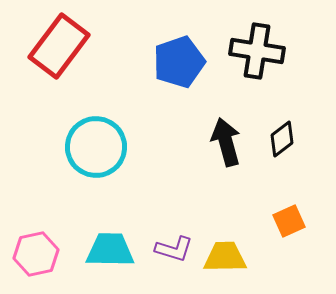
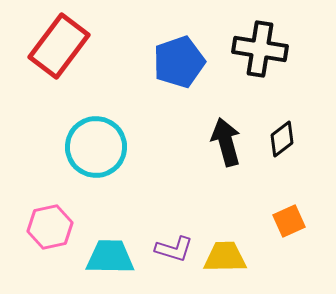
black cross: moved 3 px right, 2 px up
cyan trapezoid: moved 7 px down
pink hexagon: moved 14 px right, 27 px up
